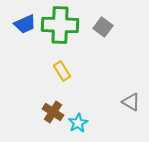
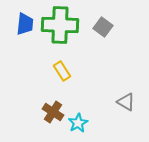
blue trapezoid: rotated 60 degrees counterclockwise
gray triangle: moved 5 px left
